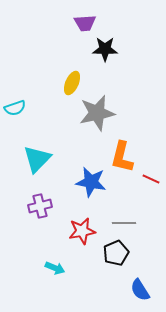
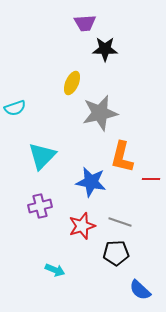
gray star: moved 3 px right
cyan triangle: moved 5 px right, 3 px up
red line: rotated 24 degrees counterclockwise
gray line: moved 4 px left, 1 px up; rotated 20 degrees clockwise
red star: moved 5 px up; rotated 8 degrees counterclockwise
black pentagon: rotated 20 degrees clockwise
cyan arrow: moved 2 px down
blue semicircle: rotated 15 degrees counterclockwise
